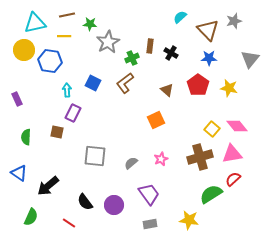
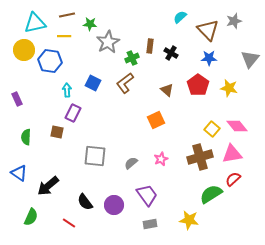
purple trapezoid at (149, 194): moved 2 px left, 1 px down
